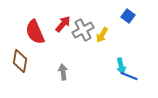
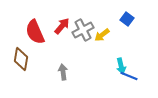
blue square: moved 1 px left, 3 px down
red arrow: moved 1 px left, 2 px down
yellow arrow: rotated 21 degrees clockwise
brown diamond: moved 1 px right, 2 px up
